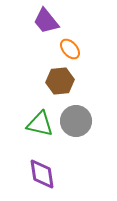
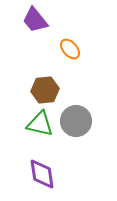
purple trapezoid: moved 11 px left, 1 px up
brown hexagon: moved 15 px left, 9 px down
